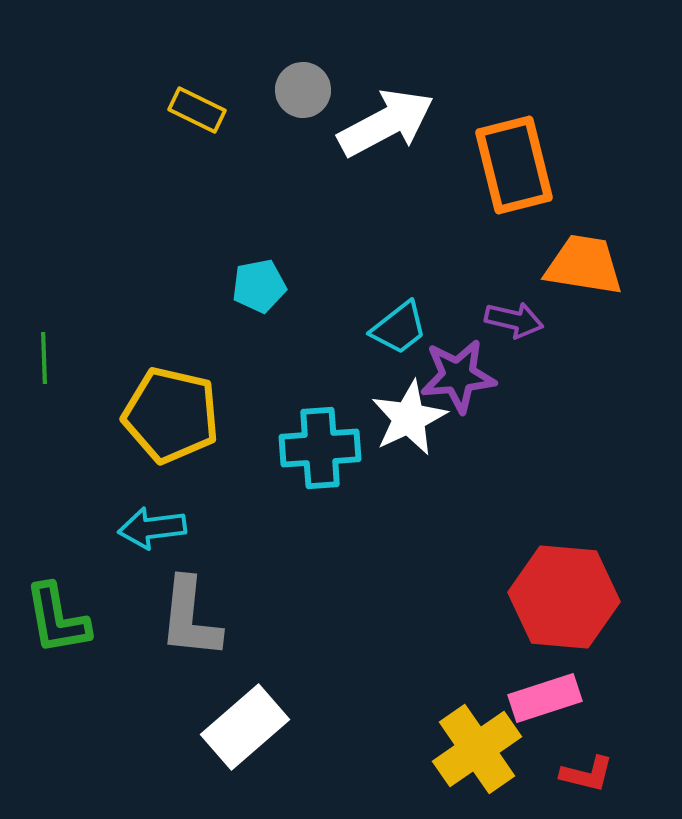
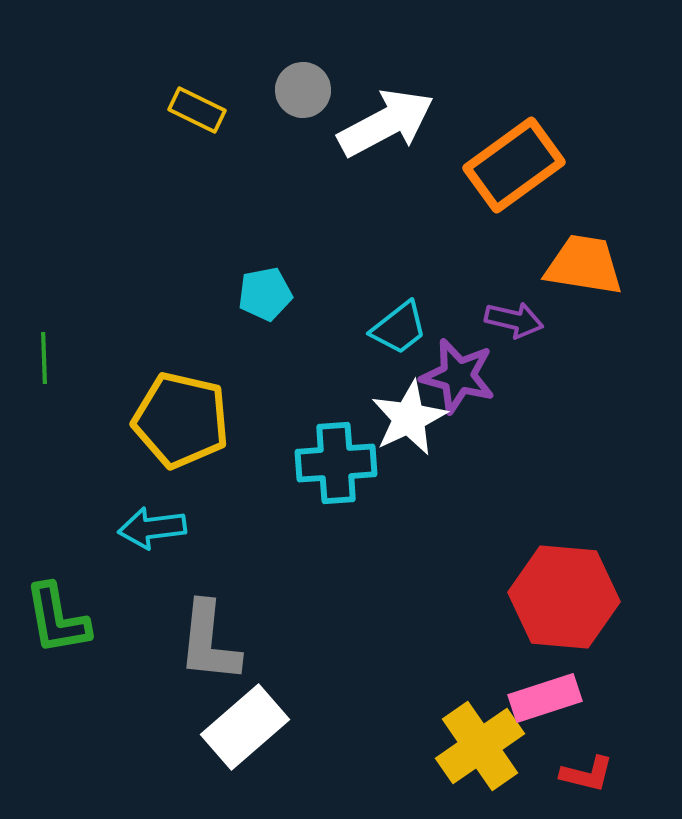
orange rectangle: rotated 68 degrees clockwise
cyan pentagon: moved 6 px right, 8 px down
purple star: rotated 20 degrees clockwise
yellow pentagon: moved 10 px right, 5 px down
cyan cross: moved 16 px right, 15 px down
gray L-shape: moved 19 px right, 24 px down
yellow cross: moved 3 px right, 3 px up
